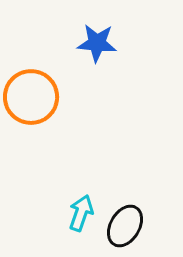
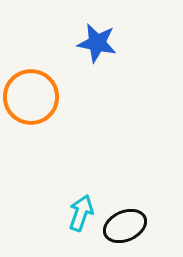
blue star: rotated 6 degrees clockwise
black ellipse: rotated 36 degrees clockwise
